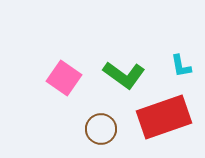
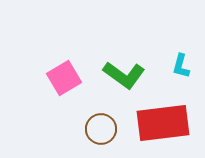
cyan L-shape: rotated 25 degrees clockwise
pink square: rotated 24 degrees clockwise
red rectangle: moved 1 px left, 6 px down; rotated 12 degrees clockwise
